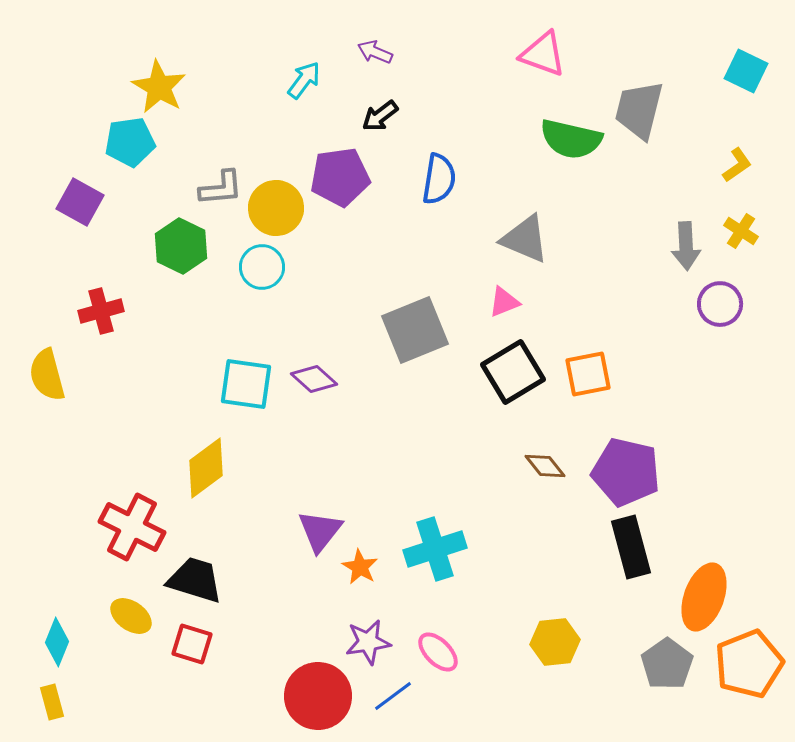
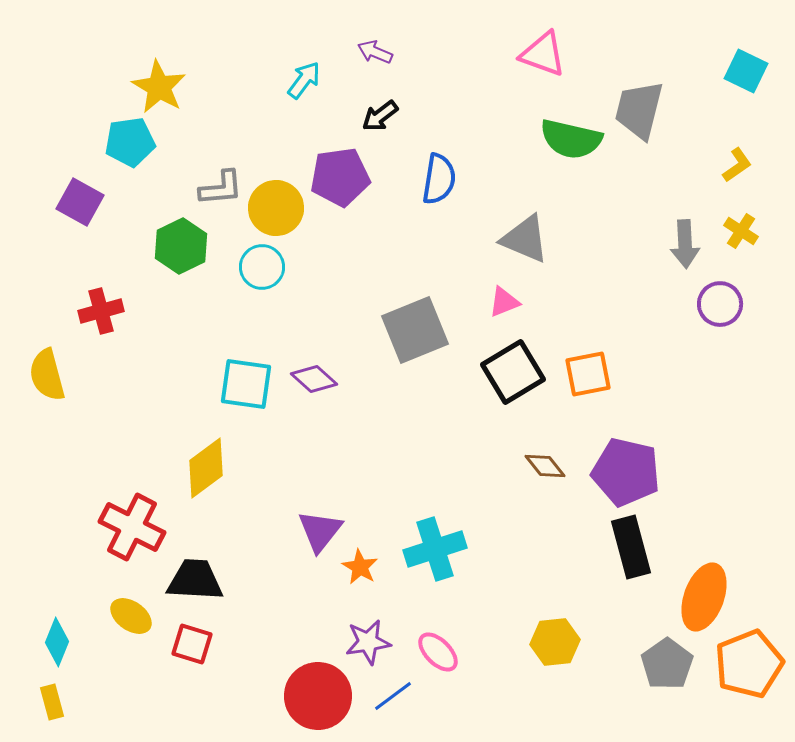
green hexagon at (181, 246): rotated 8 degrees clockwise
gray arrow at (686, 246): moved 1 px left, 2 px up
black trapezoid at (195, 580): rotated 14 degrees counterclockwise
